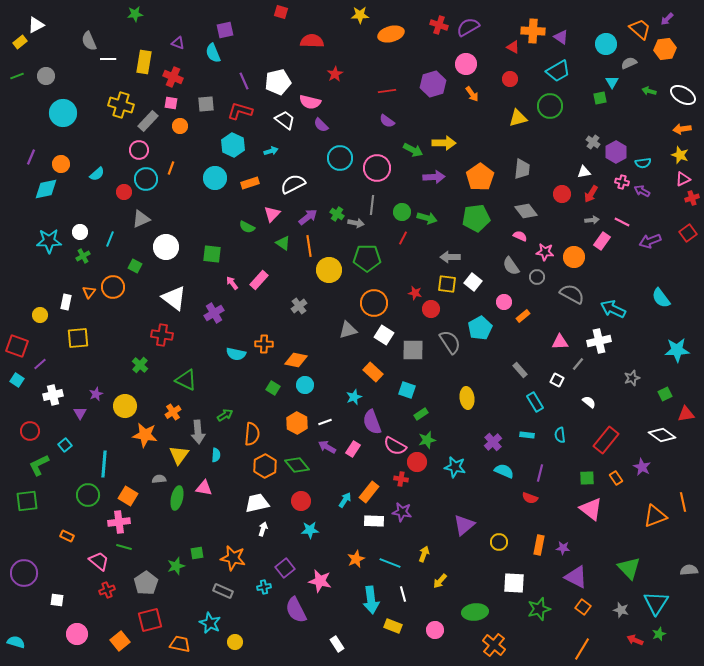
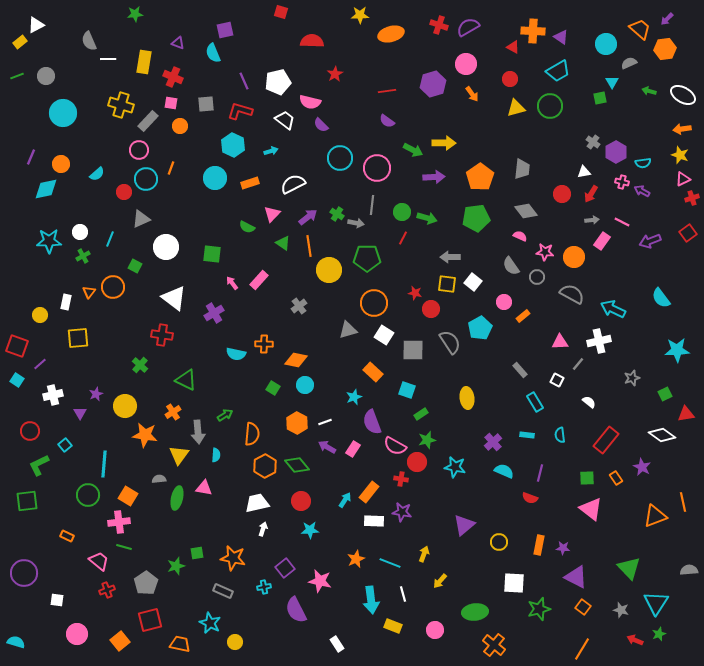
yellow triangle at (518, 118): moved 2 px left, 10 px up
